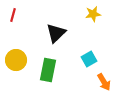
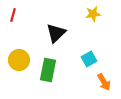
yellow circle: moved 3 px right
